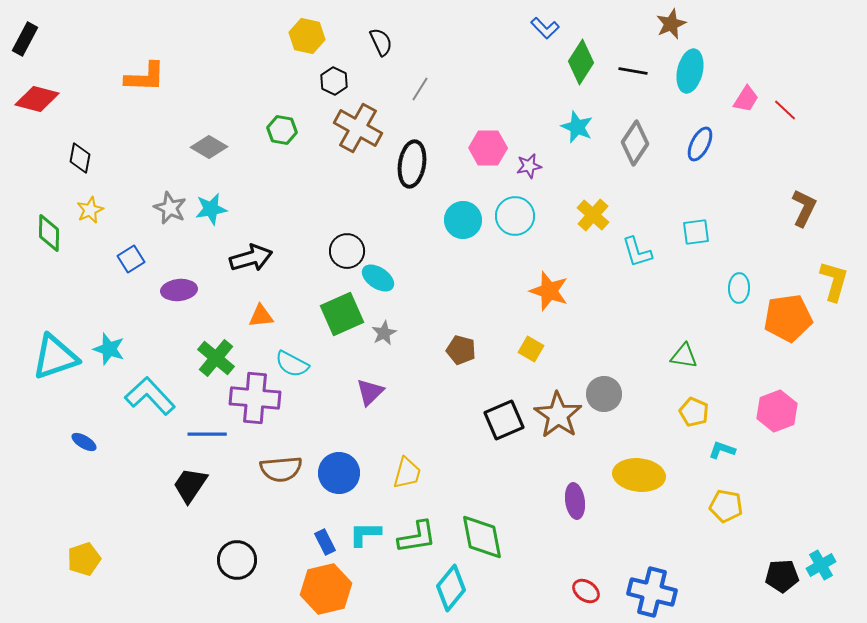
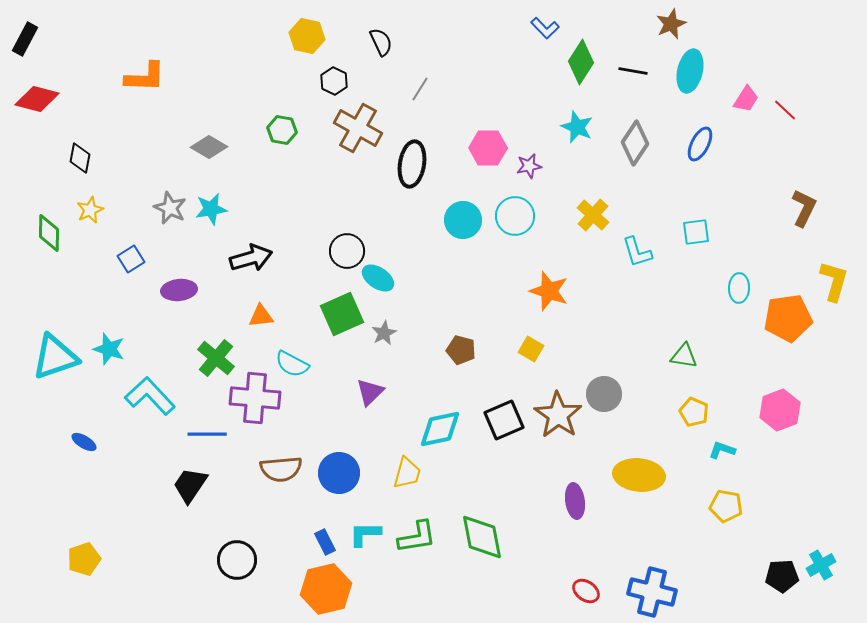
pink hexagon at (777, 411): moved 3 px right, 1 px up
cyan diamond at (451, 588): moved 11 px left, 159 px up; rotated 39 degrees clockwise
